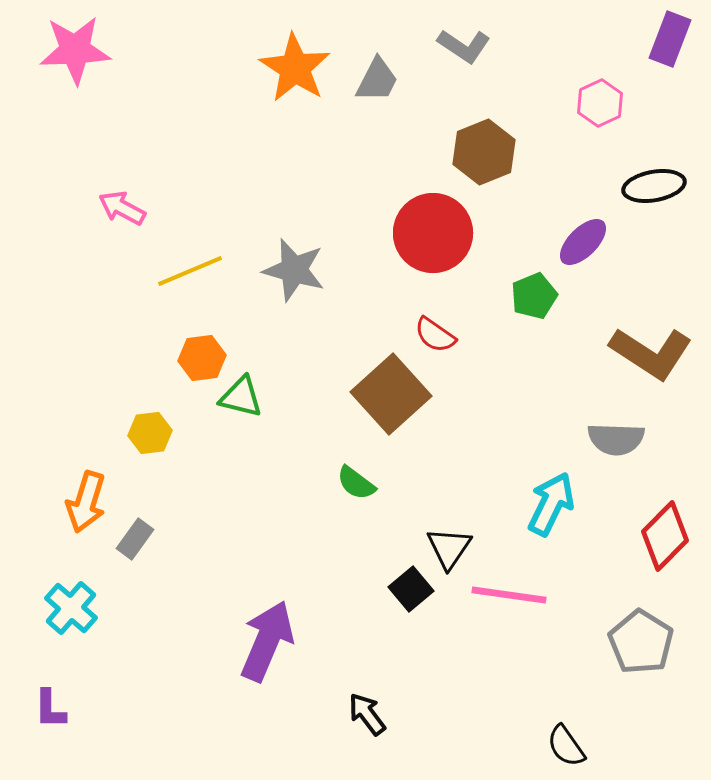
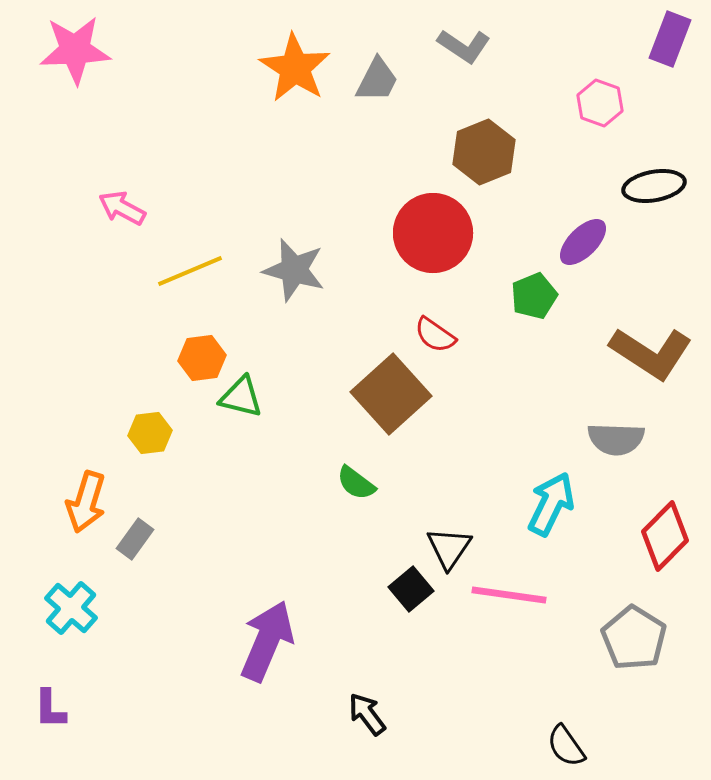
pink hexagon: rotated 15 degrees counterclockwise
gray pentagon: moved 7 px left, 4 px up
